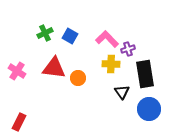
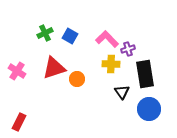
red triangle: rotated 25 degrees counterclockwise
orange circle: moved 1 px left, 1 px down
